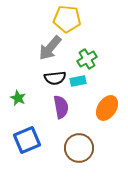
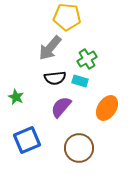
yellow pentagon: moved 2 px up
cyan rectangle: moved 2 px right; rotated 28 degrees clockwise
green star: moved 2 px left, 1 px up
purple semicircle: rotated 130 degrees counterclockwise
